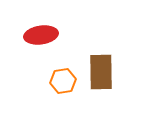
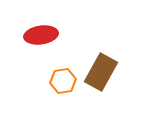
brown rectangle: rotated 30 degrees clockwise
